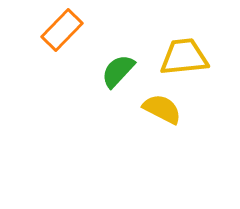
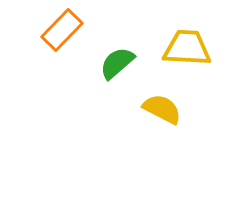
yellow trapezoid: moved 3 px right, 9 px up; rotated 9 degrees clockwise
green semicircle: moved 1 px left, 8 px up; rotated 6 degrees clockwise
